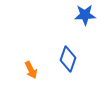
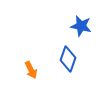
blue star: moved 4 px left, 11 px down; rotated 15 degrees clockwise
